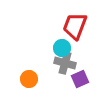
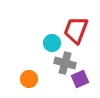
red trapezoid: moved 1 px right, 4 px down
cyan circle: moved 10 px left, 5 px up
